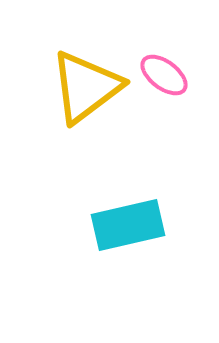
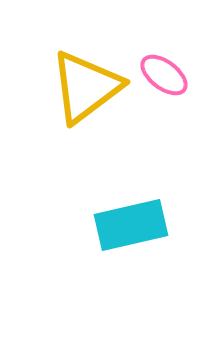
cyan rectangle: moved 3 px right
